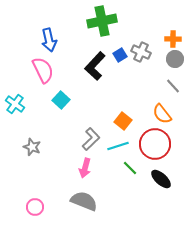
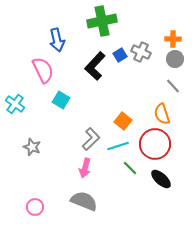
blue arrow: moved 8 px right
cyan square: rotated 12 degrees counterclockwise
orange semicircle: rotated 20 degrees clockwise
